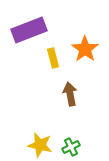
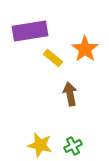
purple rectangle: moved 1 px right, 1 px down; rotated 12 degrees clockwise
yellow rectangle: rotated 36 degrees counterclockwise
green cross: moved 2 px right, 1 px up
